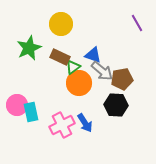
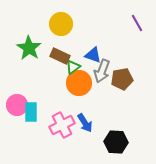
green star: rotated 15 degrees counterclockwise
brown rectangle: moved 1 px up
gray arrow: rotated 70 degrees clockwise
black hexagon: moved 37 px down
cyan rectangle: rotated 12 degrees clockwise
